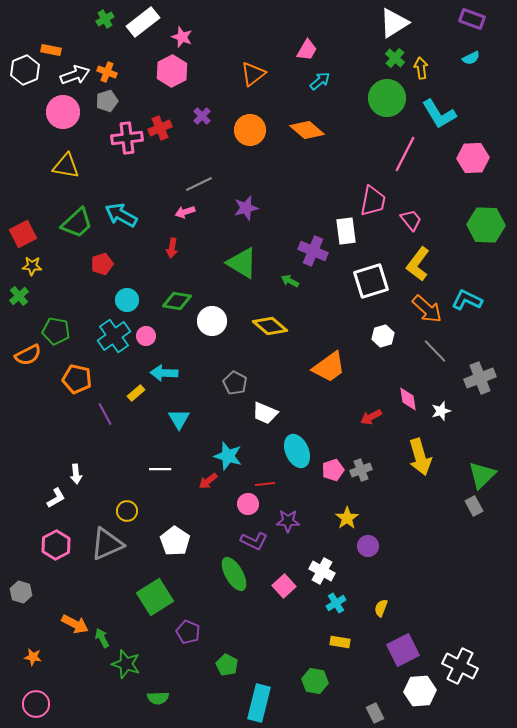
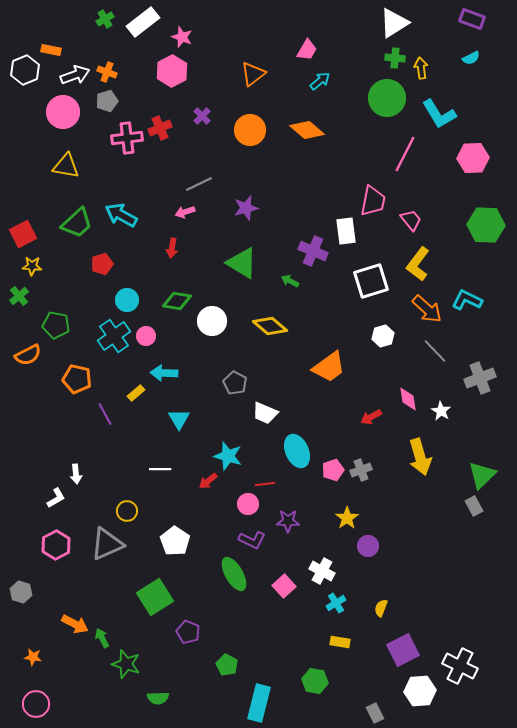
green cross at (395, 58): rotated 36 degrees counterclockwise
green pentagon at (56, 331): moved 6 px up
white star at (441, 411): rotated 24 degrees counterclockwise
purple L-shape at (254, 541): moved 2 px left, 1 px up
